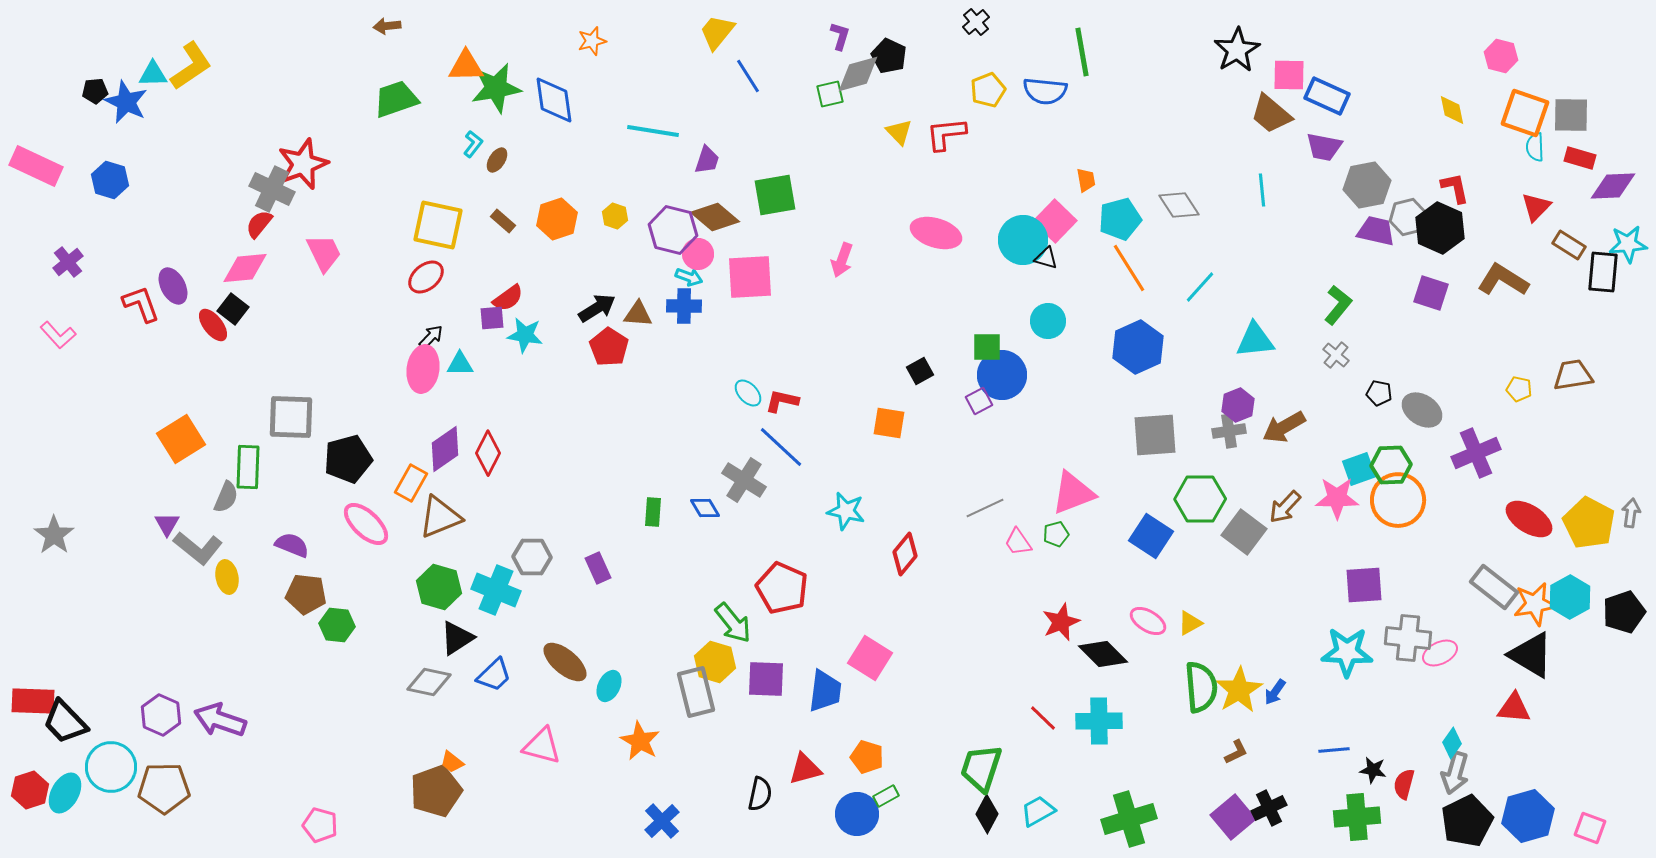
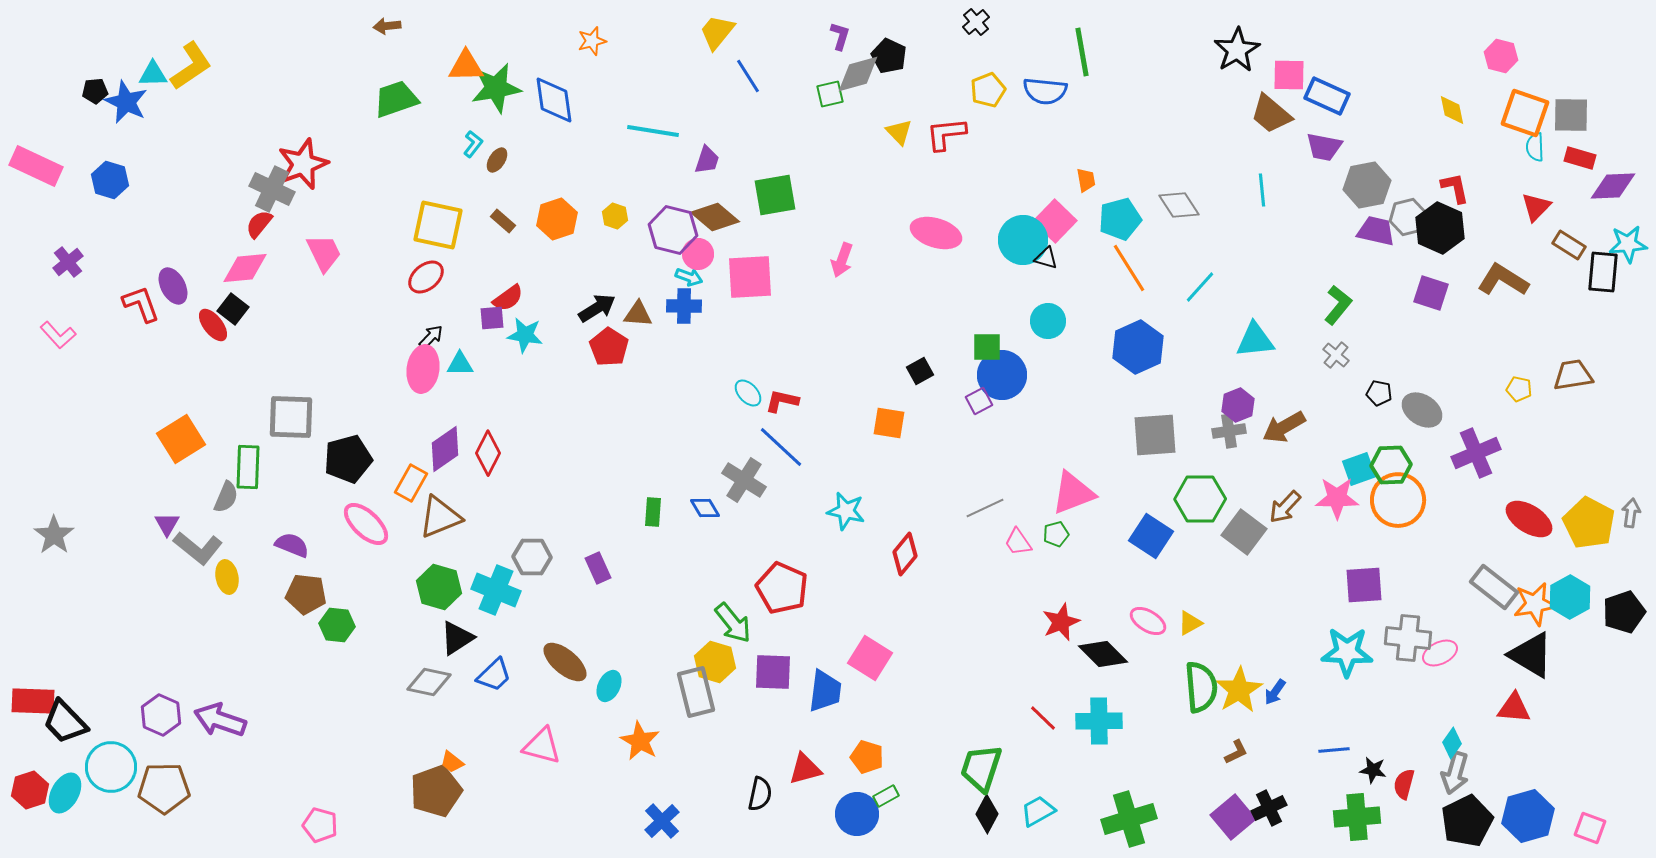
purple square at (766, 679): moved 7 px right, 7 px up
